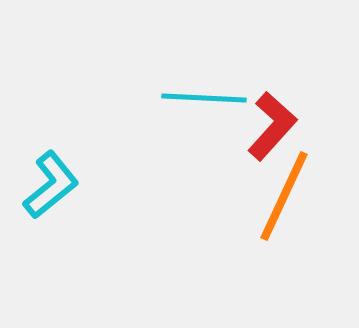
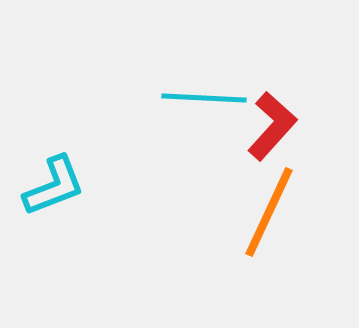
cyan L-shape: moved 3 px right, 1 px down; rotated 18 degrees clockwise
orange line: moved 15 px left, 16 px down
